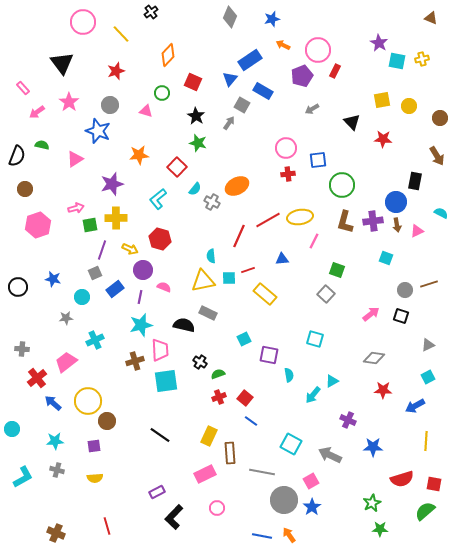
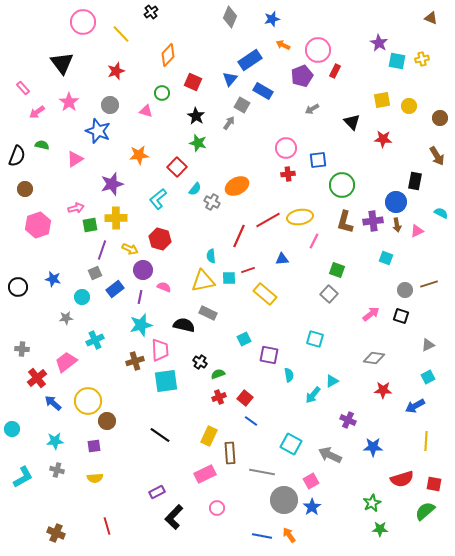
gray square at (326, 294): moved 3 px right
